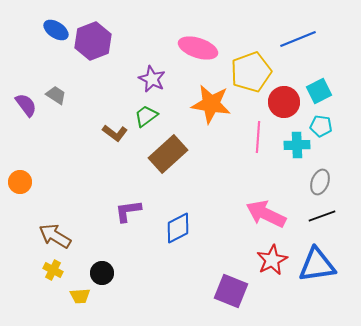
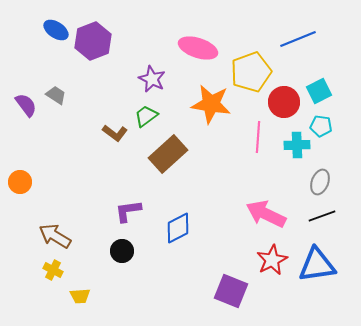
black circle: moved 20 px right, 22 px up
